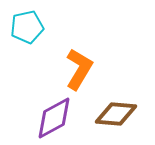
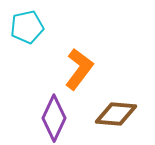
orange L-shape: rotated 6 degrees clockwise
purple diamond: rotated 36 degrees counterclockwise
